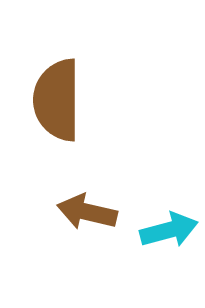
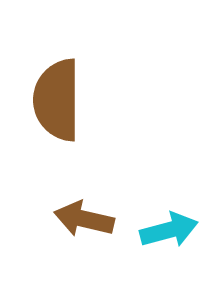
brown arrow: moved 3 px left, 7 px down
